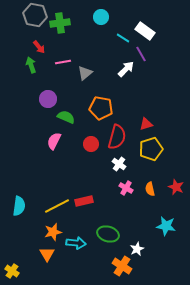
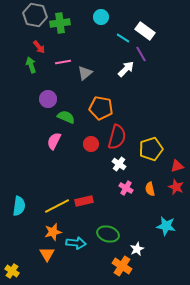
red triangle: moved 31 px right, 42 px down
